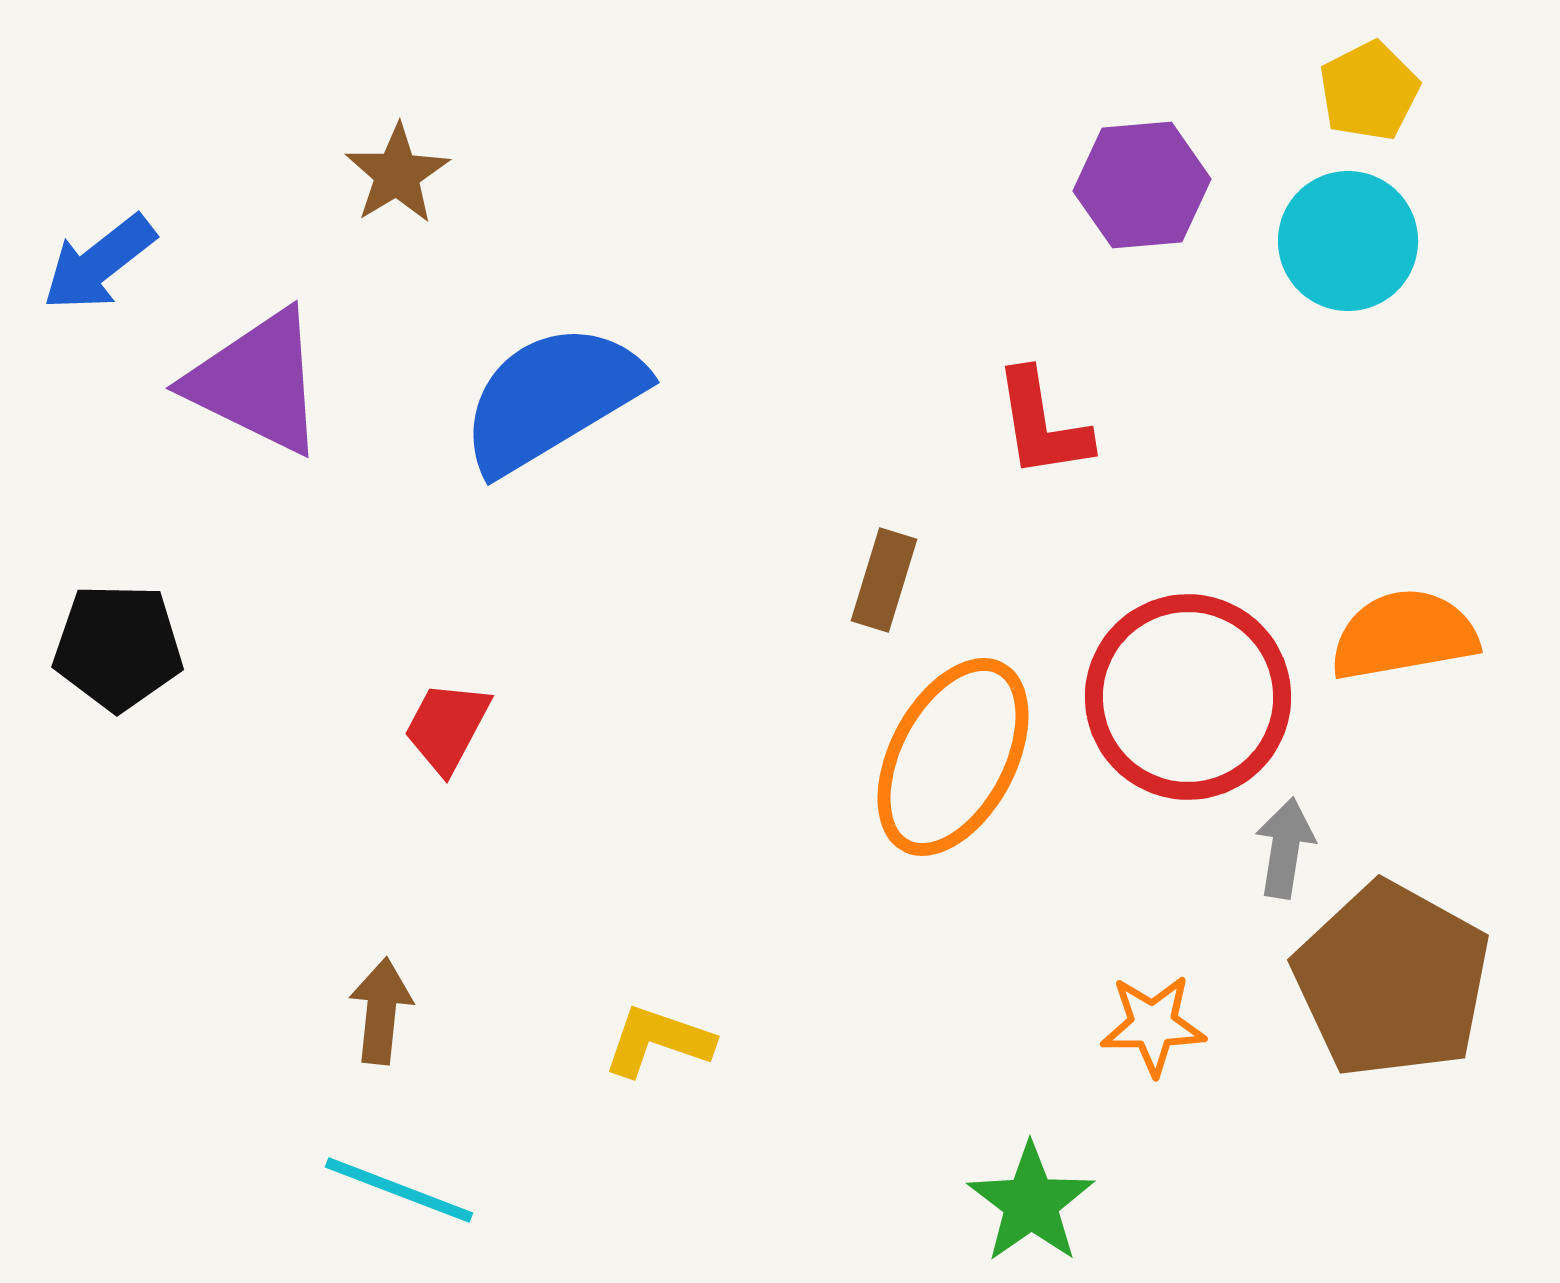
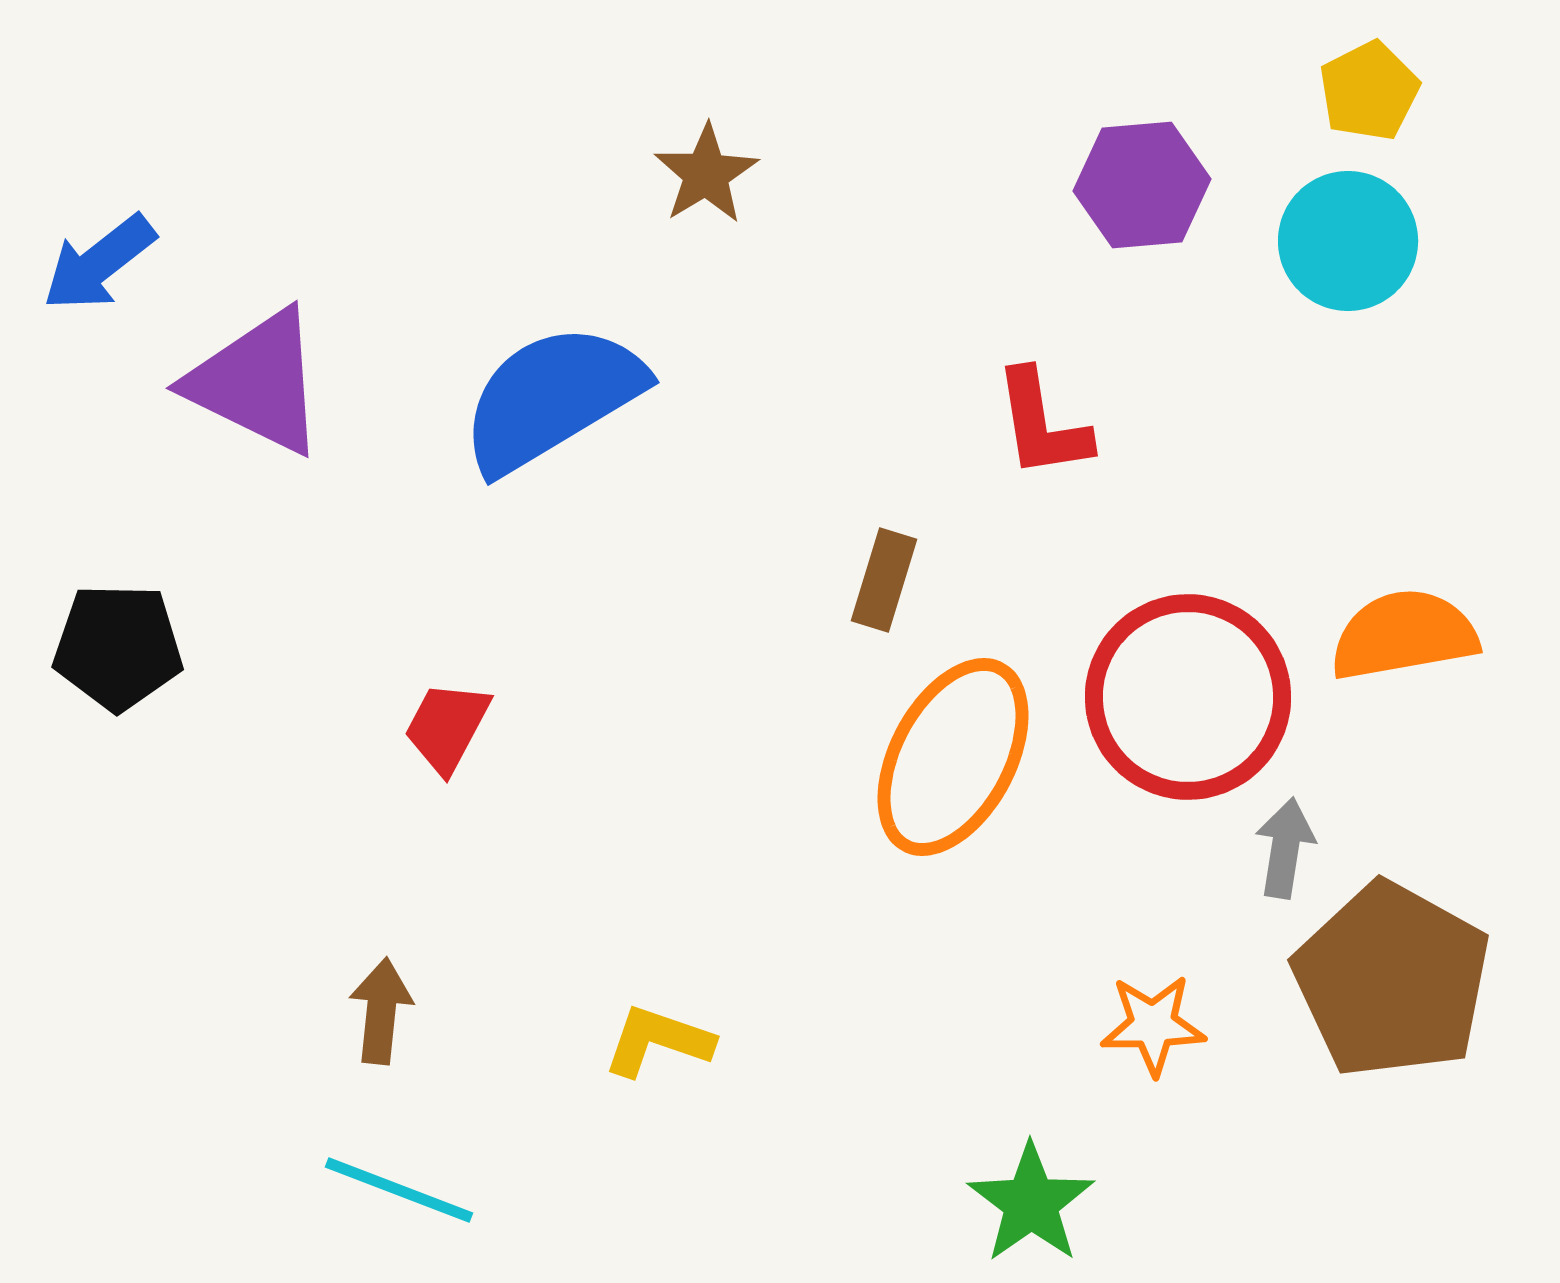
brown star: moved 309 px right
